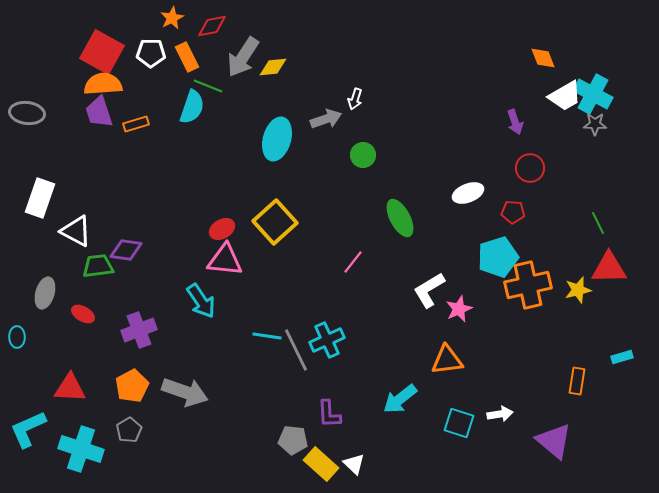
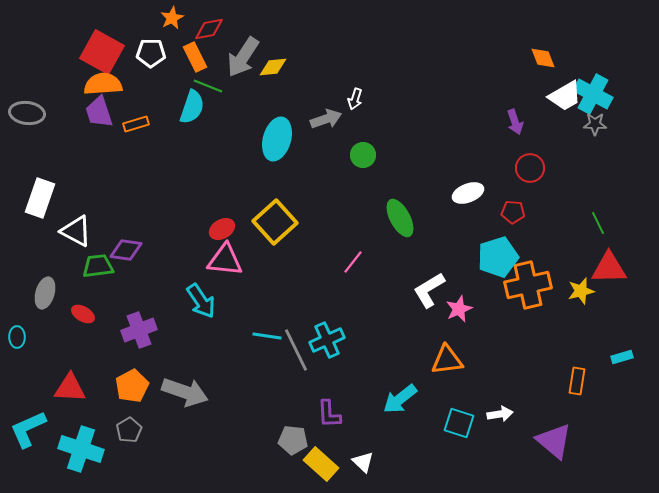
red diamond at (212, 26): moved 3 px left, 3 px down
orange rectangle at (187, 57): moved 8 px right
yellow star at (578, 290): moved 3 px right, 1 px down
white triangle at (354, 464): moved 9 px right, 2 px up
